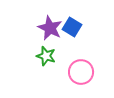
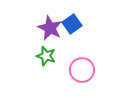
blue square: moved 3 px up; rotated 24 degrees clockwise
pink circle: moved 1 px right, 2 px up
